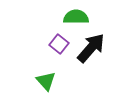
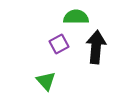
purple square: rotated 24 degrees clockwise
black arrow: moved 5 px right, 1 px up; rotated 36 degrees counterclockwise
